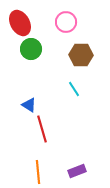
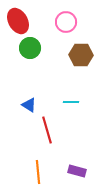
red ellipse: moved 2 px left, 2 px up
green circle: moved 1 px left, 1 px up
cyan line: moved 3 px left, 13 px down; rotated 56 degrees counterclockwise
red line: moved 5 px right, 1 px down
purple rectangle: rotated 36 degrees clockwise
